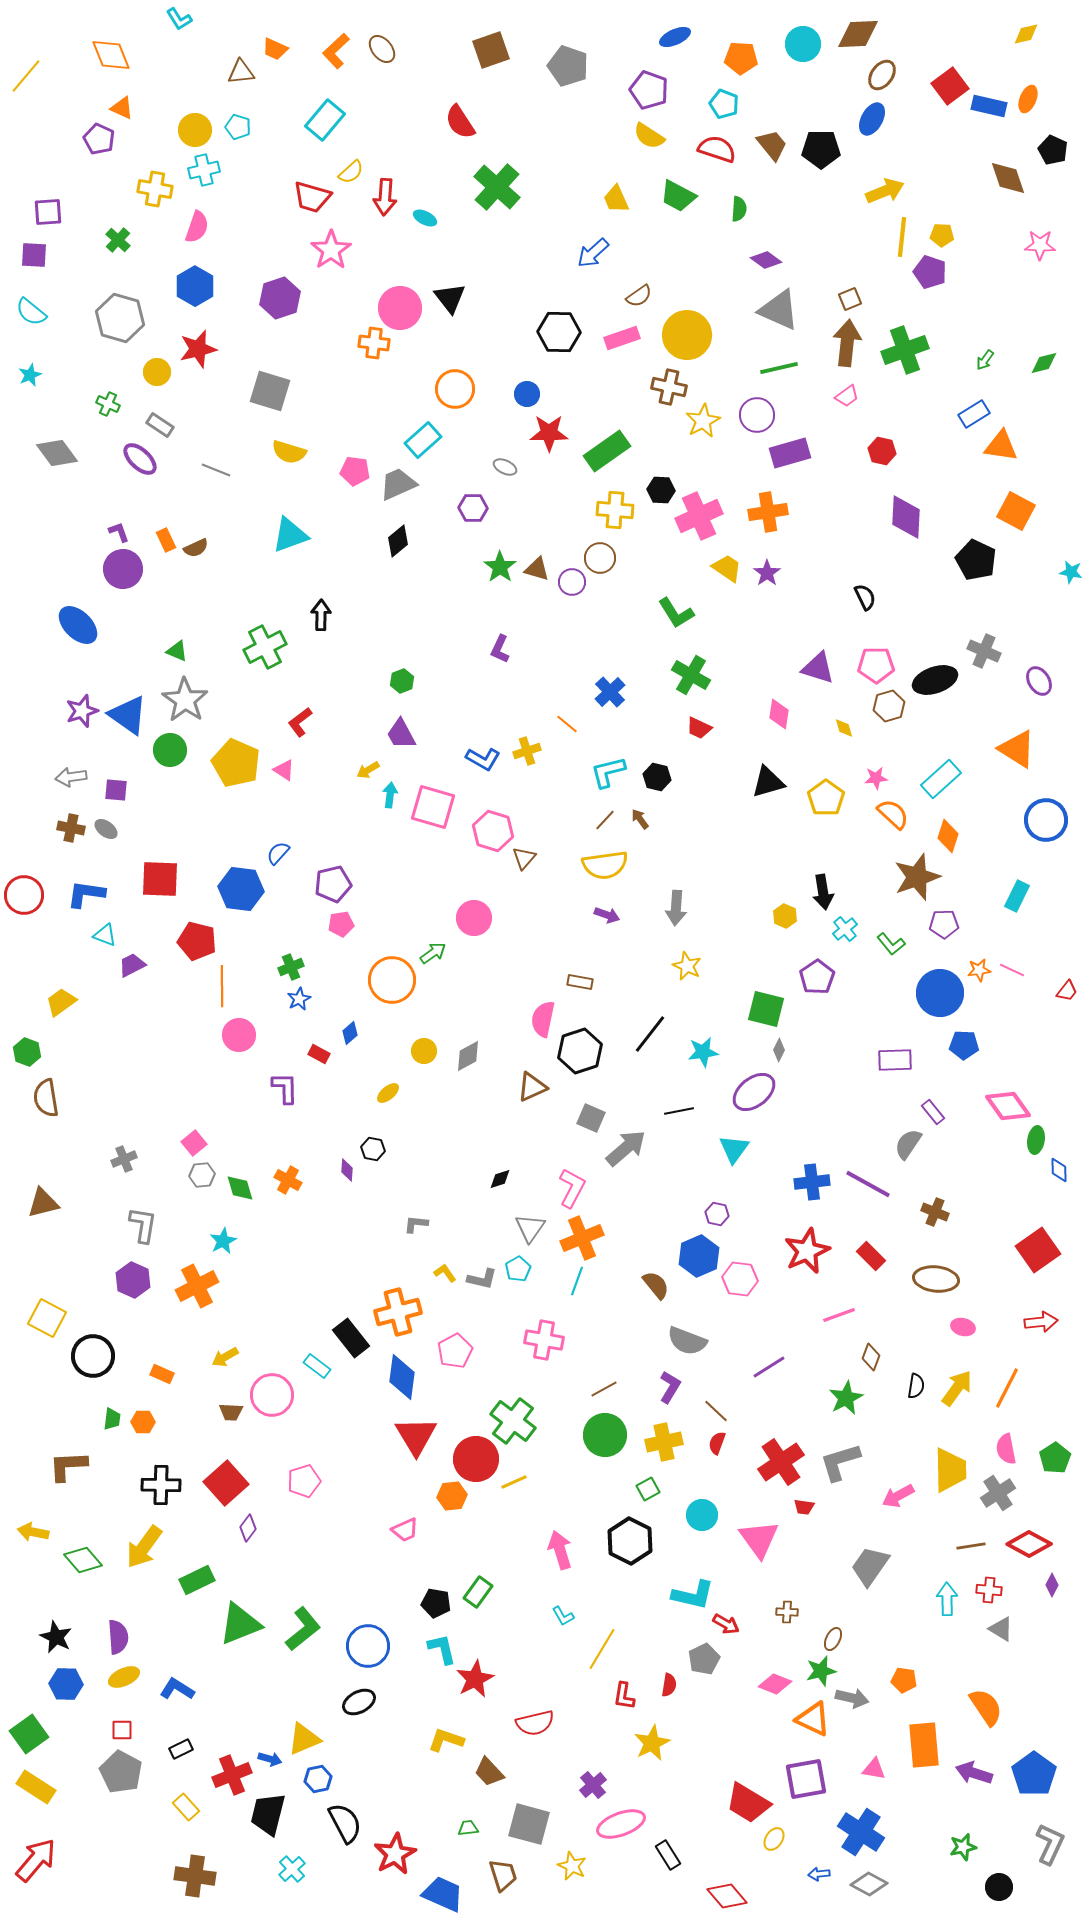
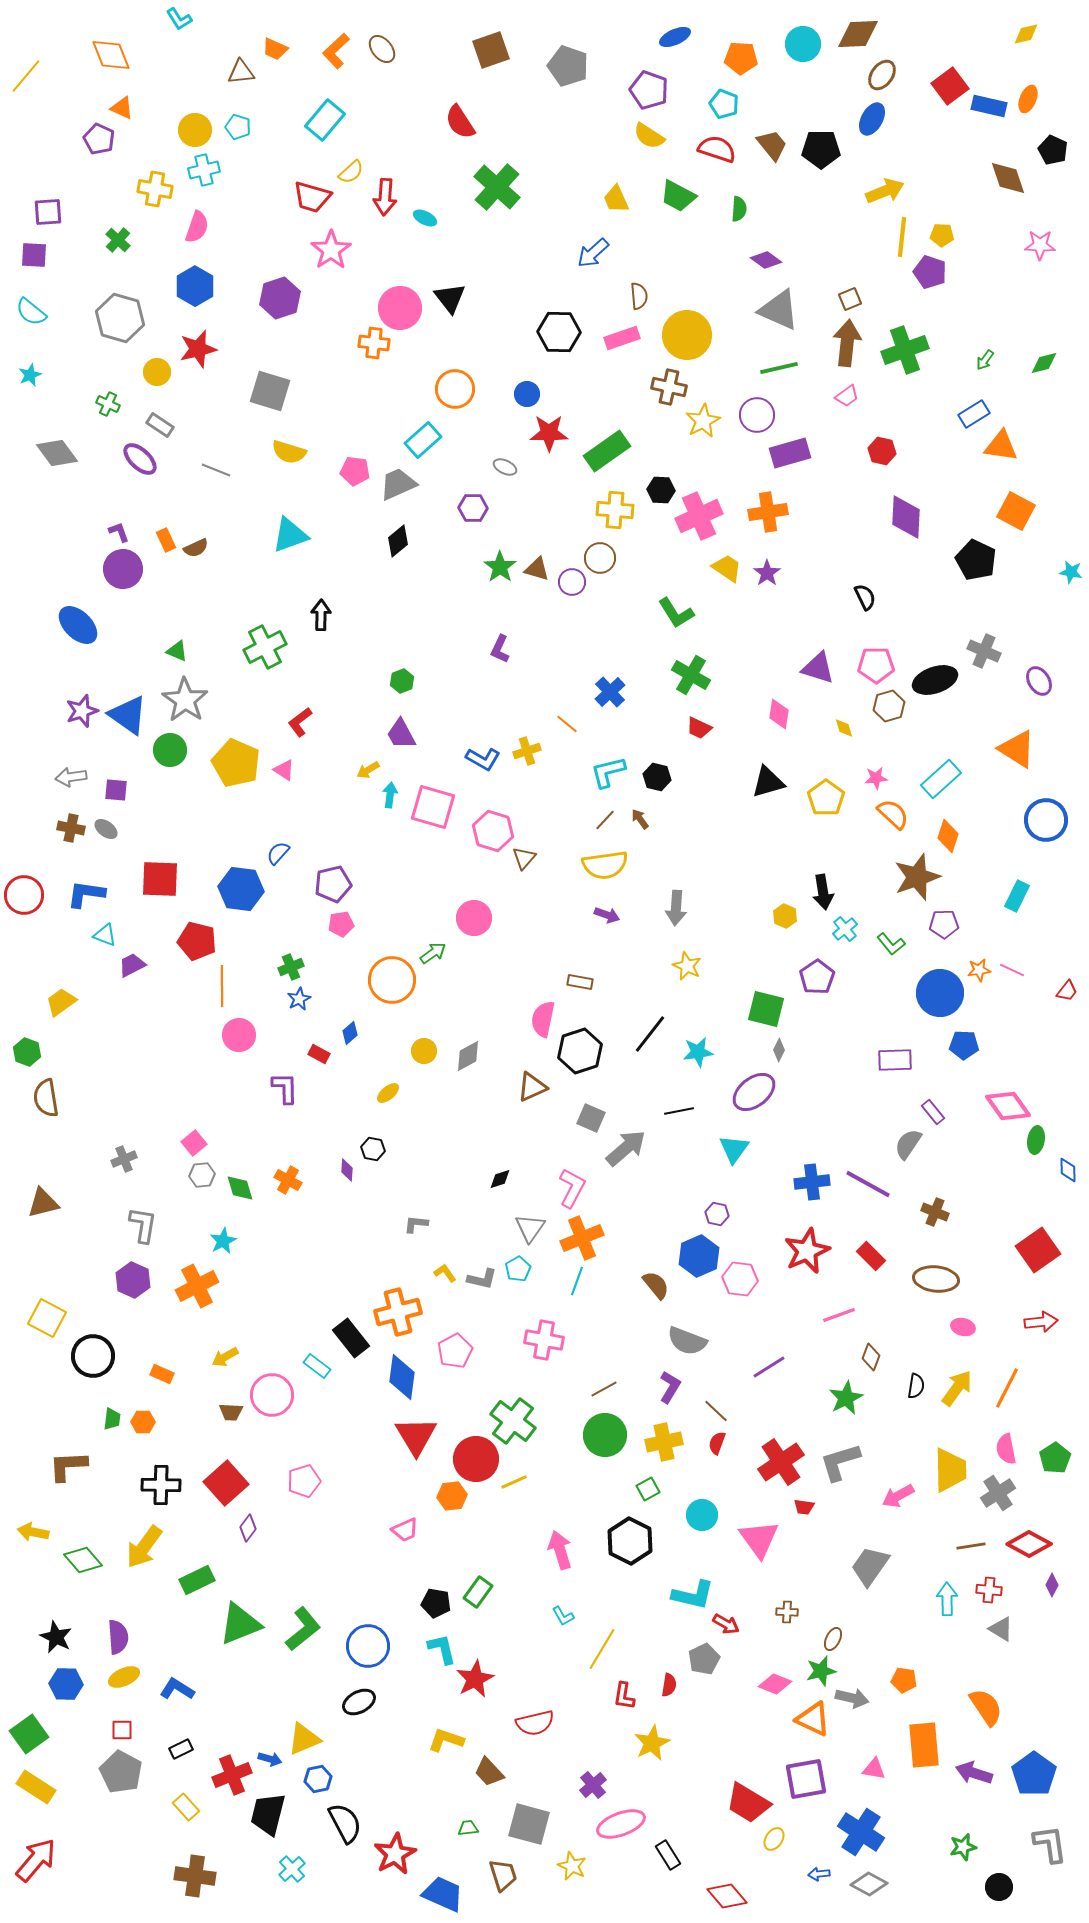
brown semicircle at (639, 296): rotated 60 degrees counterclockwise
cyan star at (703, 1052): moved 5 px left
blue diamond at (1059, 1170): moved 9 px right
gray L-shape at (1050, 1844): rotated 33 degrees counterclockwise
